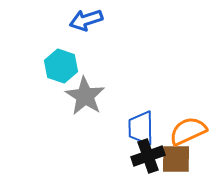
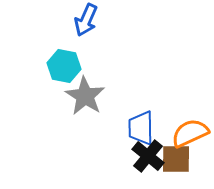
blue arrow: rotated 48 degrees counterclockwise
cyan hexagon: moved 3 px right; rotated 8 degrees counterclockwise
orange semicircle: moved 2 px right, 2 px down
black cross: rotated 32 degrees counterclockwise
